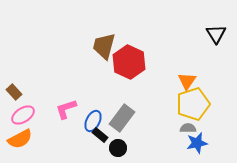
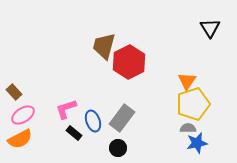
black triangle: moved 6 px left, 6 px up
red hexagon: rotated 8 degrees clockwise
blue ellipse: rotated 45 degrees counterclockwise
black rectangle: moved 26 px left, 2 px up
